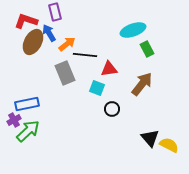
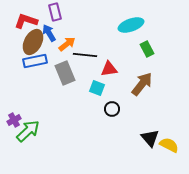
cyan ellipse: moved 2 px left, 5 px up
blue rectangle: moved 8 px right, 43 px up
